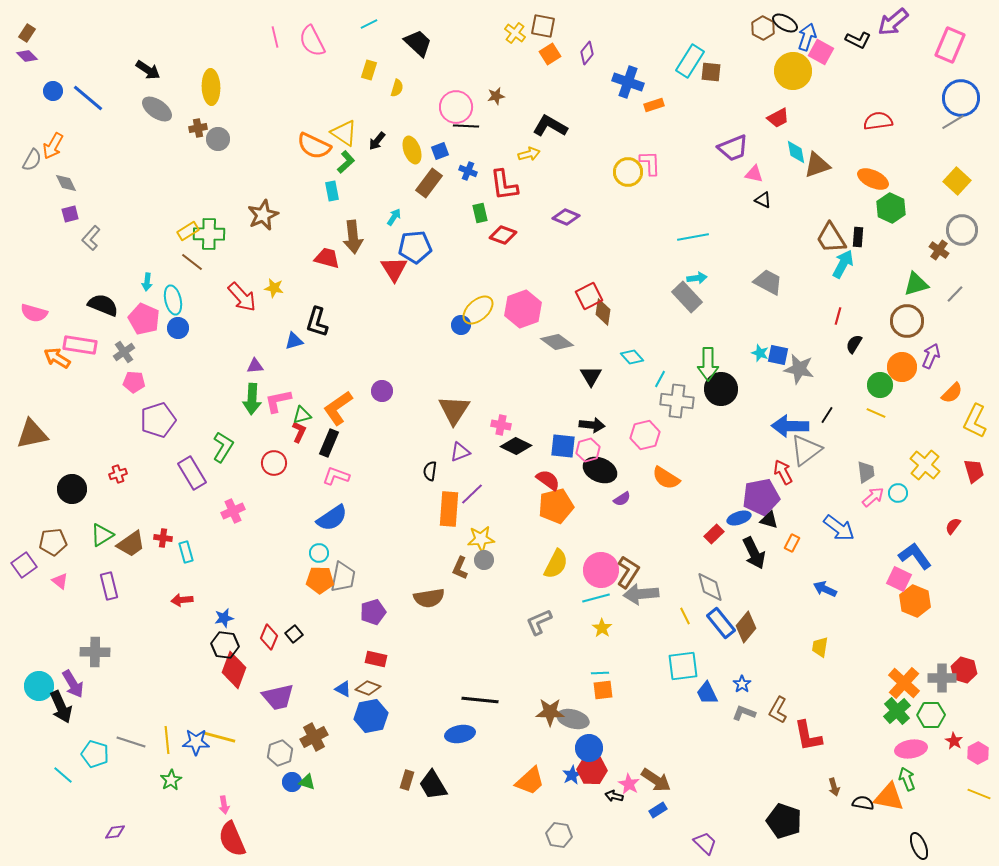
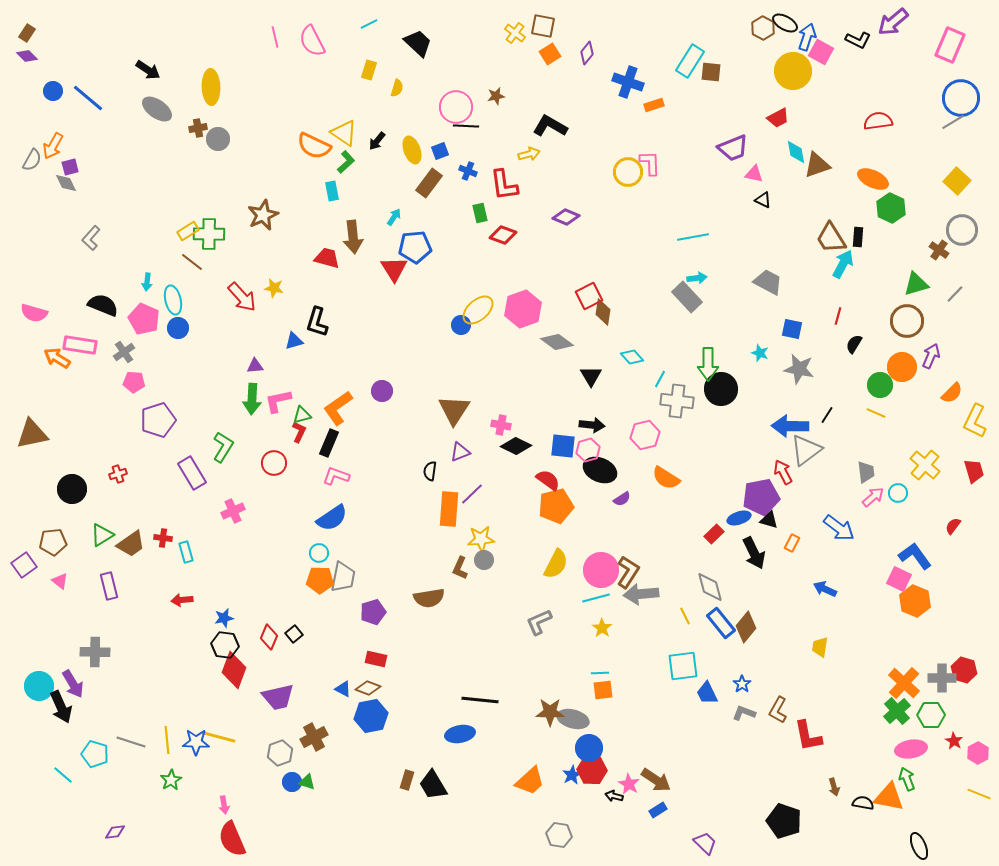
purple square at (70, 214): moved 47 px up
blue square at (778, 355): moved 14 px right, 26 px up
